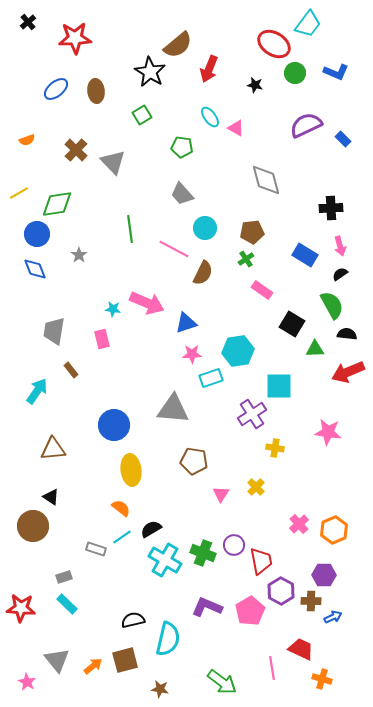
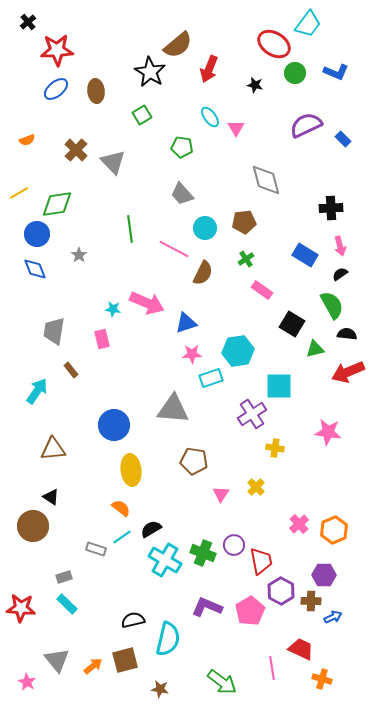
red star at (75, 38): moved 18 px left, 12 px down
pink triangle at (236, 128): rotated 30 degrees clockwise
brown pentagon at (252, 232): moved 8 px left, 10 px up
green triangle at (315, 349): rotated 12 degrees counterclockwise
